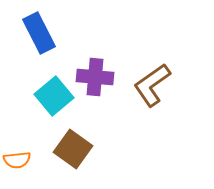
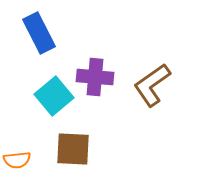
brown square: rotated 33 degrees counterclockwise
